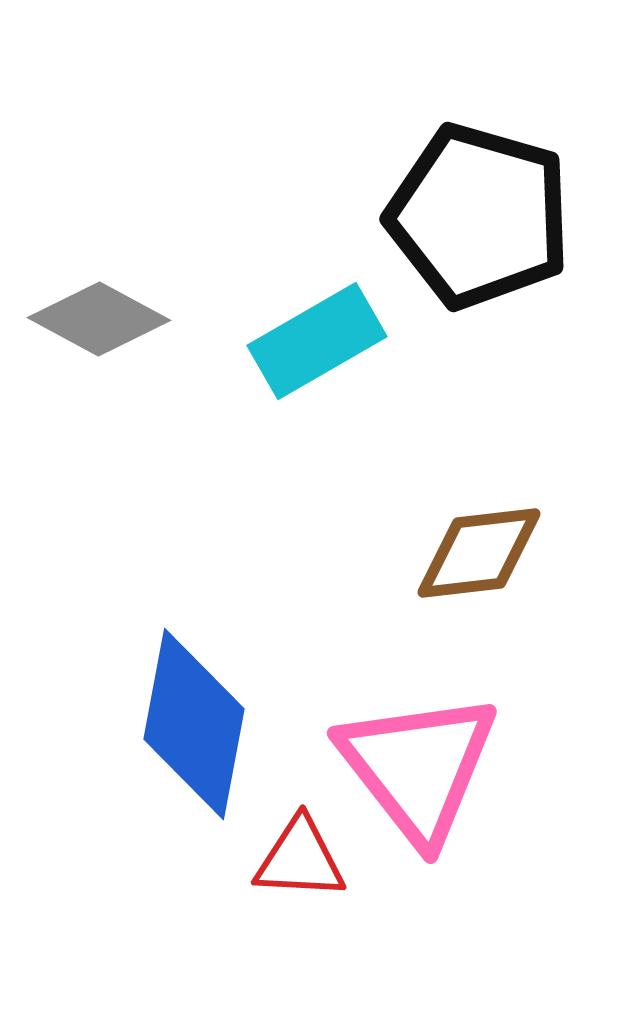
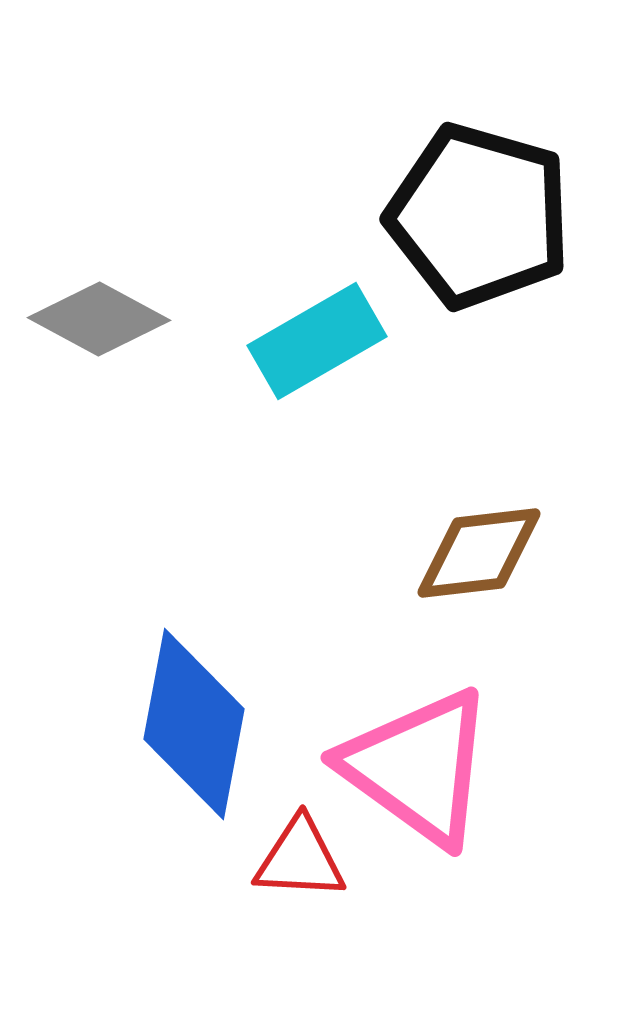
pink triangle: rotated 16 degrees counterclockwise
